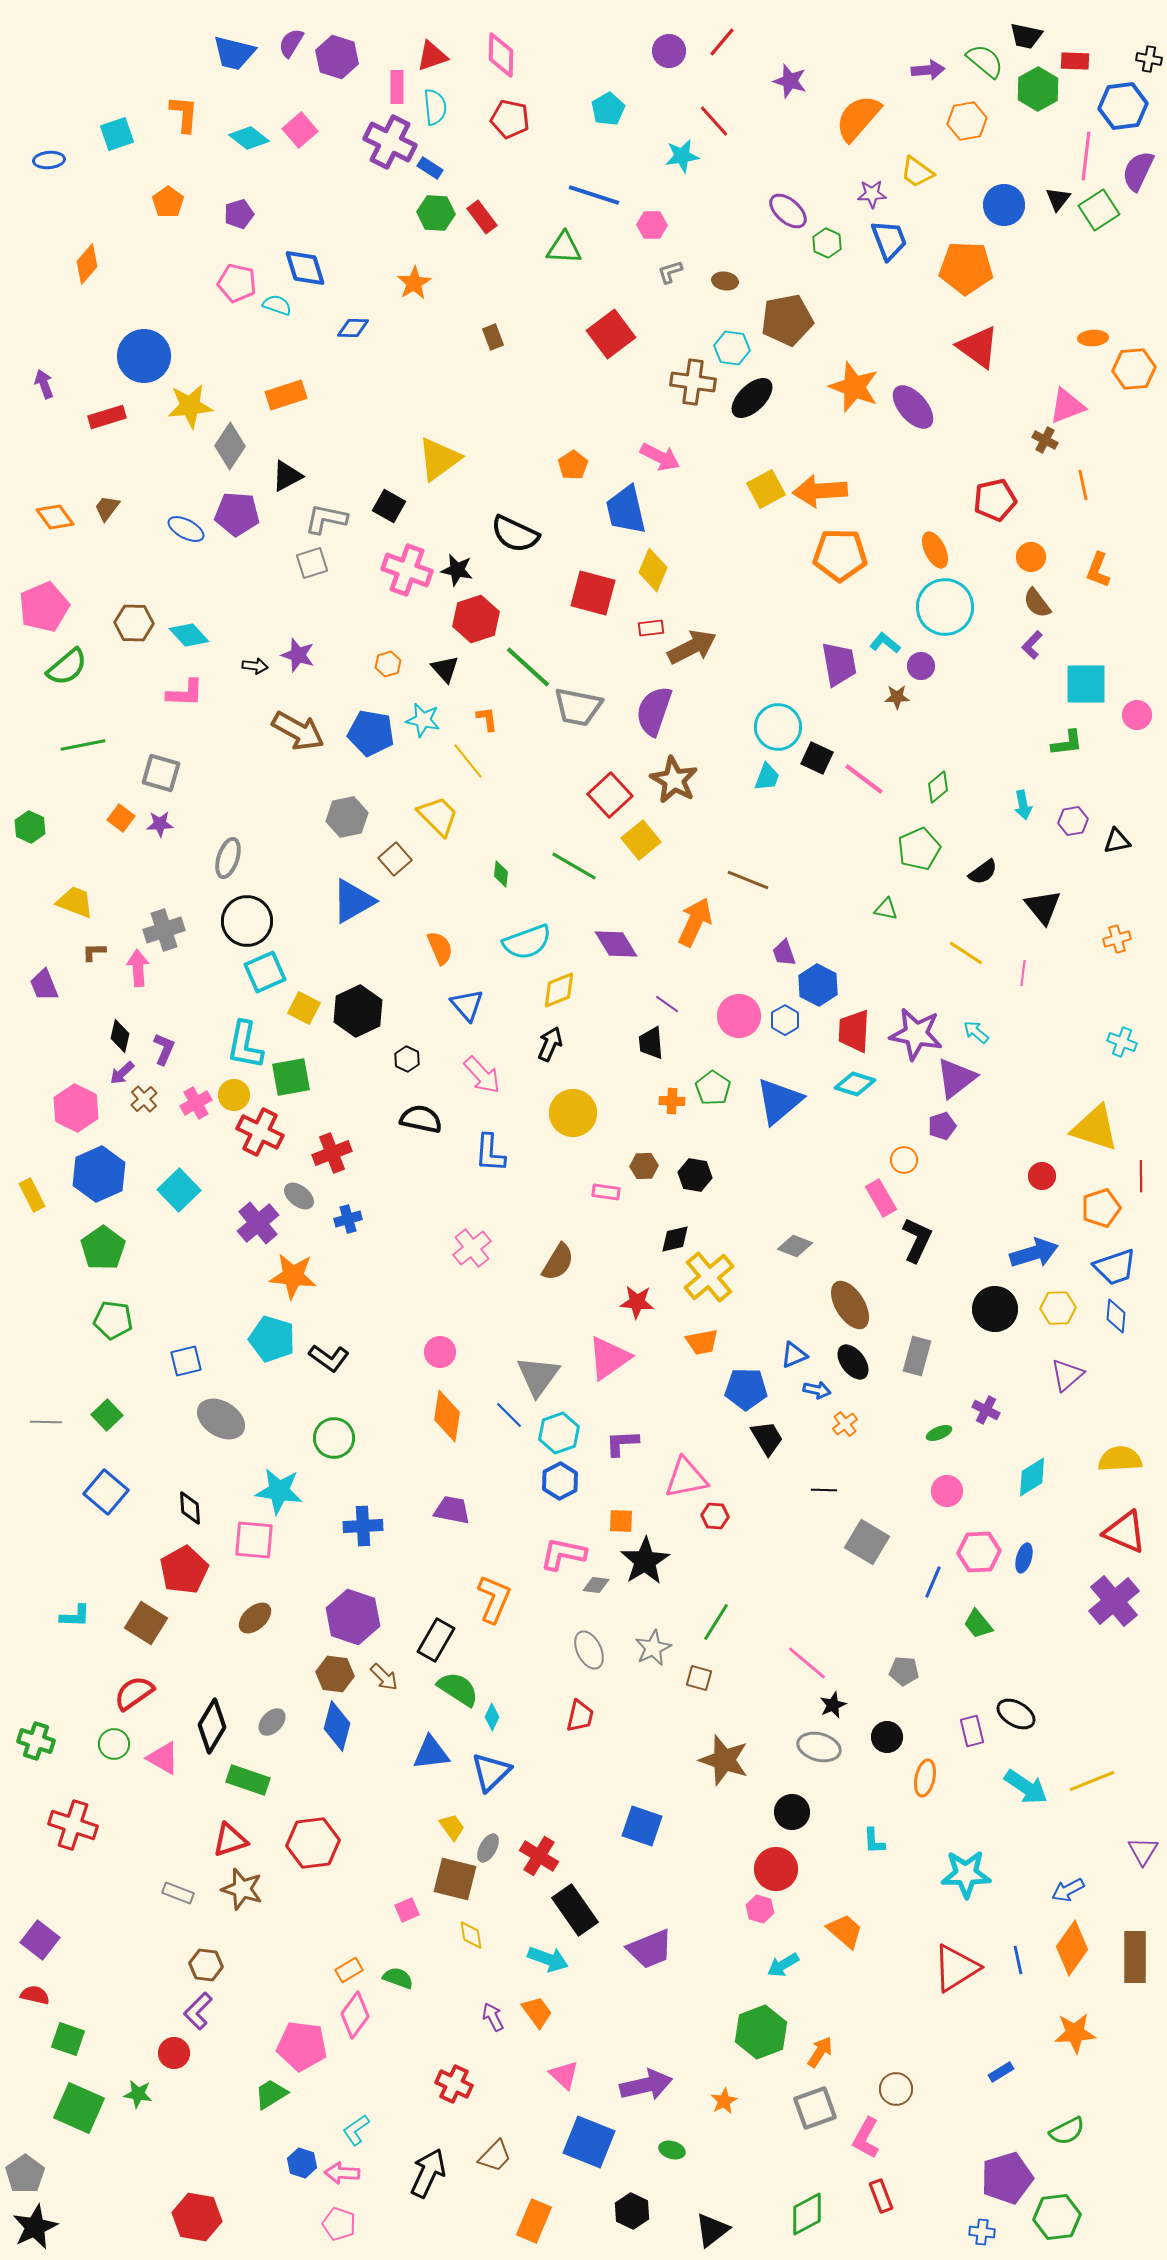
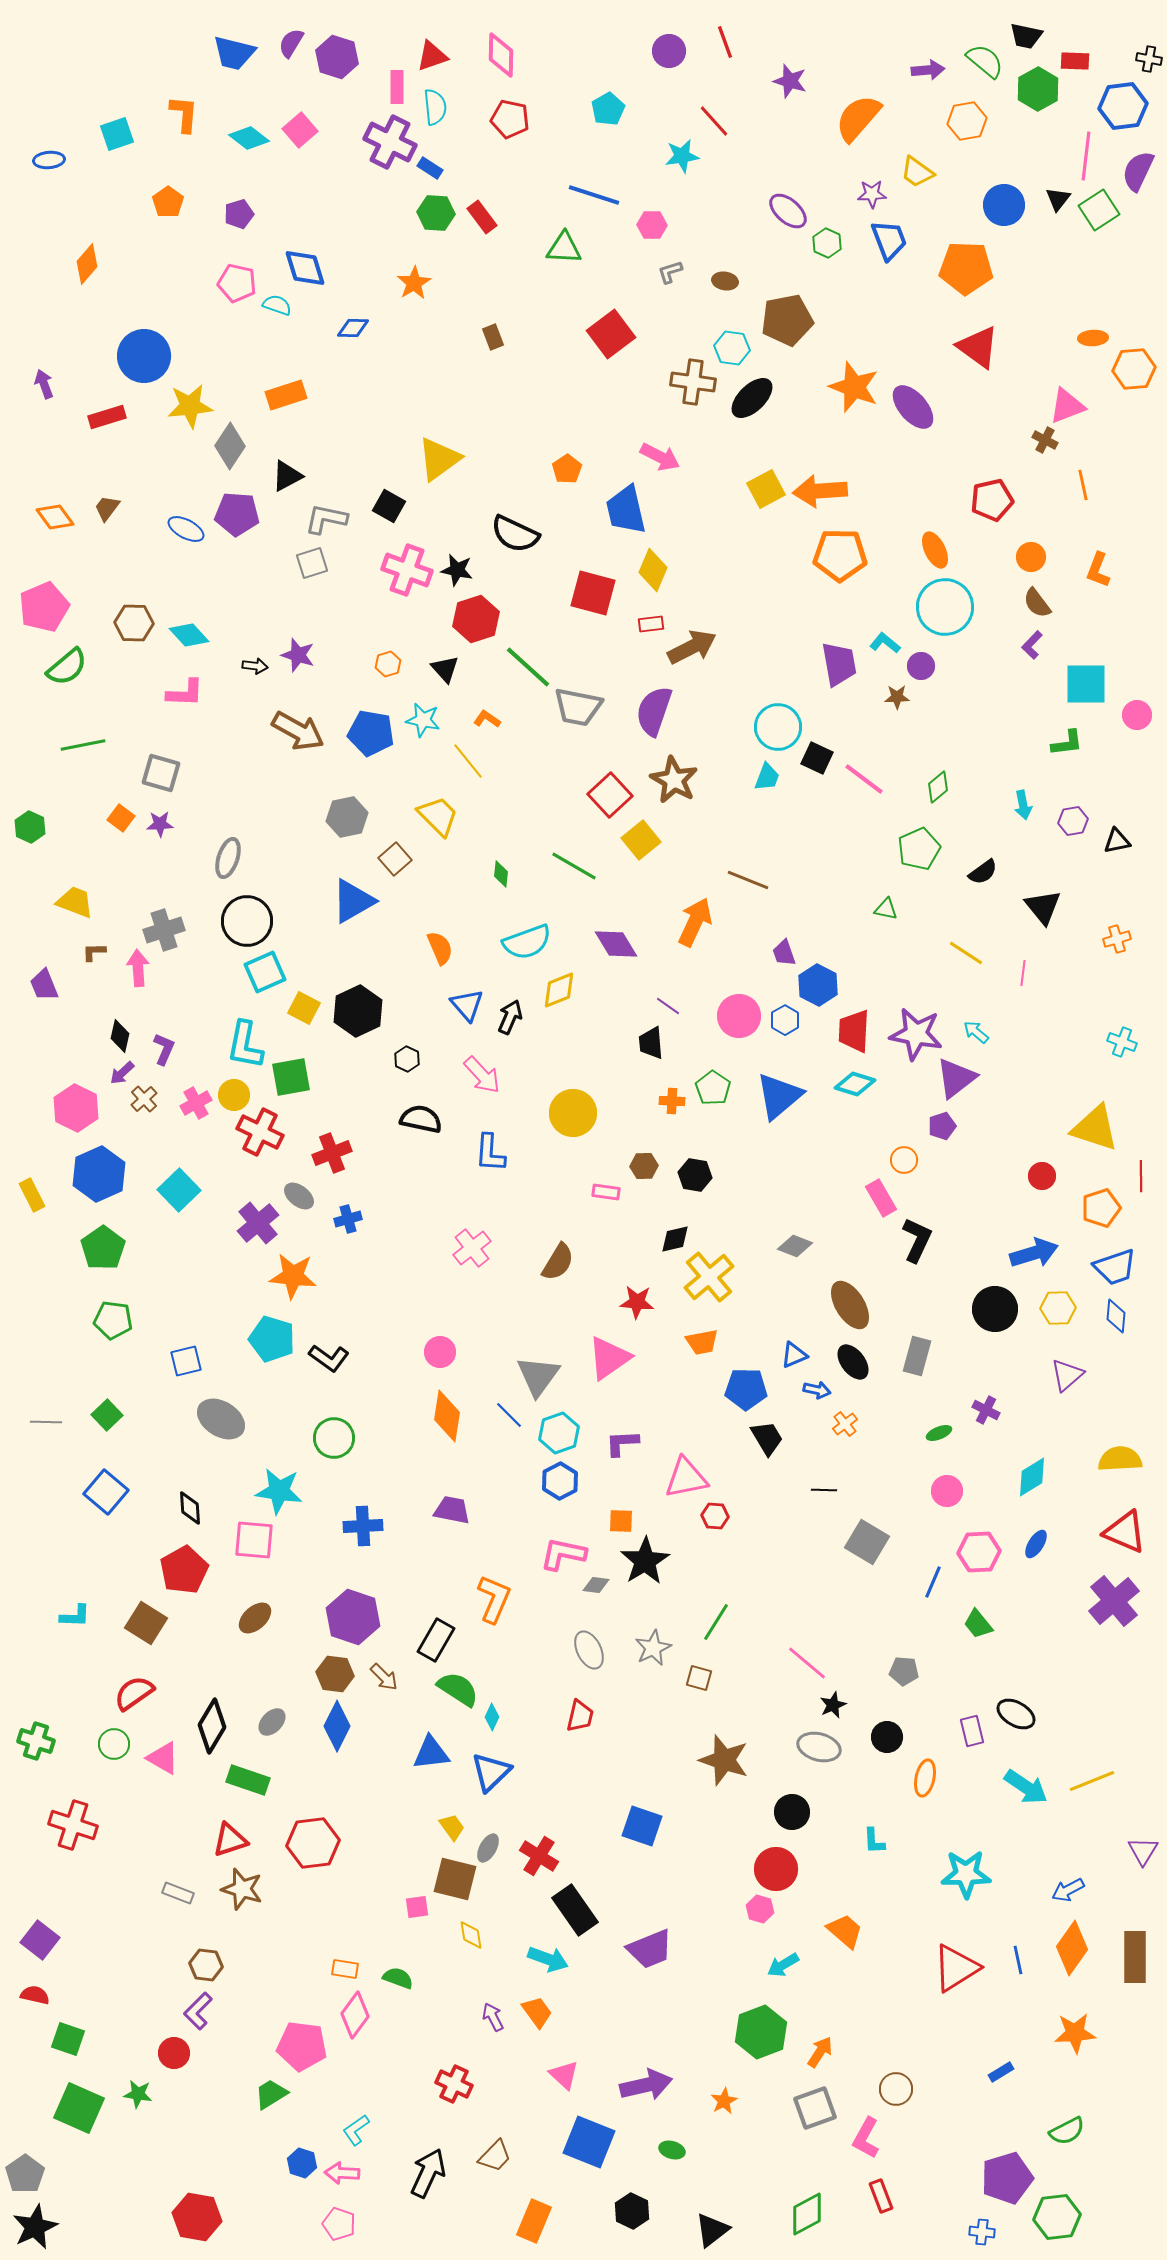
red line at (722, 42): moved 3 px right; rotated 60 degrees counterclockwise
orange pentagon at (573, 465): moved 6 px left, 4 px down
red pentagon at (995, 500): moved 3 px left
red rectangle at (651, 628): moved 4 px up
orange L-shape at (487, 719): rotated 48 degrees counterclockwise
purple line at (667, 1004): moved 1 px right, 2 px down
black arrow at (550, 1044): moved 40 px left, 27 px up
blue triangle at (779, 1101): moved 5 px up
blue ellipse at (1024, 1558): moved 12 px right, 14 px up; rotated 16 degrees clockwise
blue diamond at (337, 1726): rotated 12 degrees clockwise
pink square at (407, 1910): moved 10 px right, 3 px up; rotated 15 degrees clockwise
orange rectangle at (349, 1970): moved 4 px left, 1 px up; rotated 40 degrees clockwise
